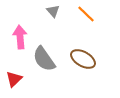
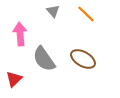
pink arrow: moved 3 px up
